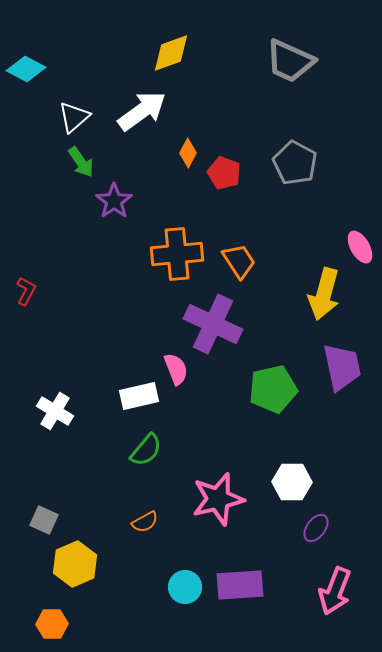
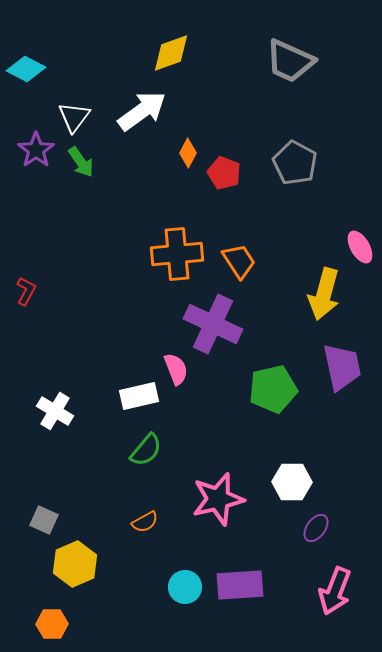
white triangle: rotated 12 degrees counterclockwise
purple star: moved 78 px left, 51 px up
